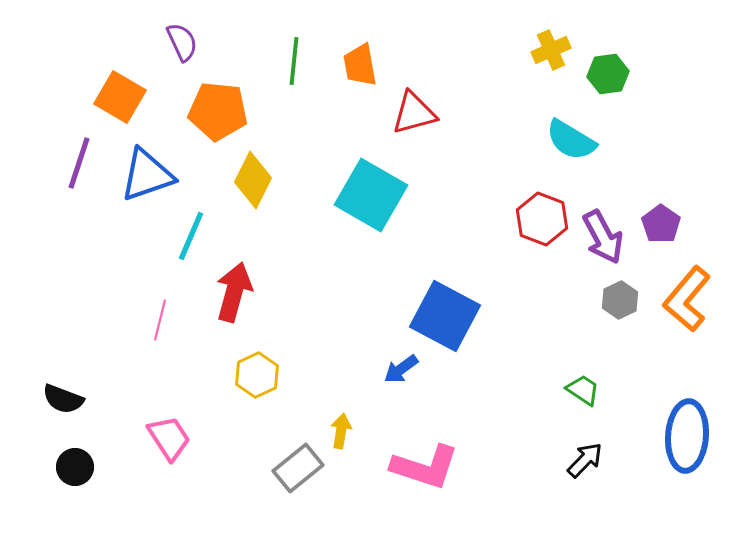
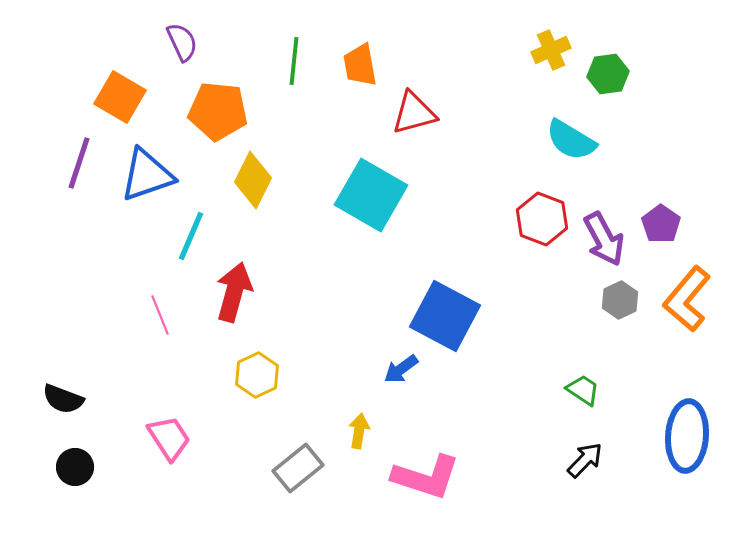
purple arrow: moved 1 px right, 2 px down
pink line: moved 5 px up; rotated 36 degrees counterclockwise
yellow arrow: moved 18 px right
pink L-shape: moved 1 px right, 10 px down
